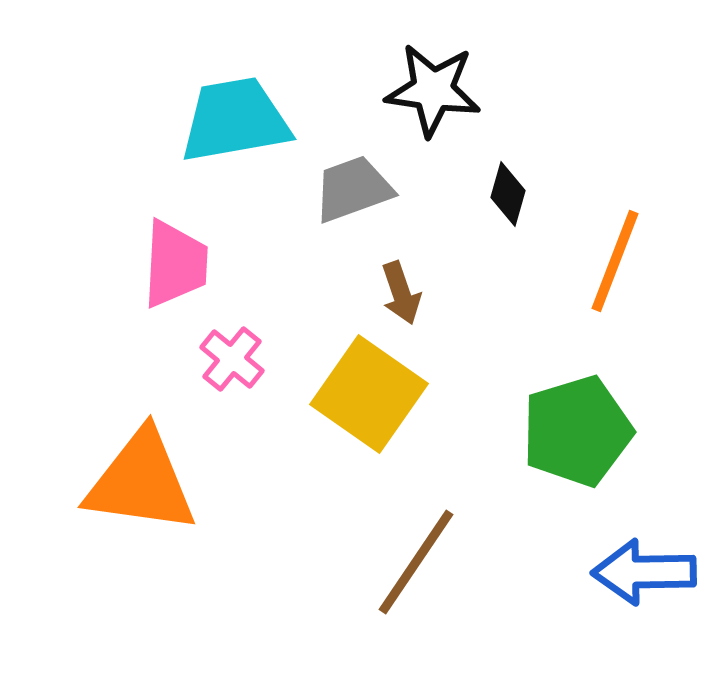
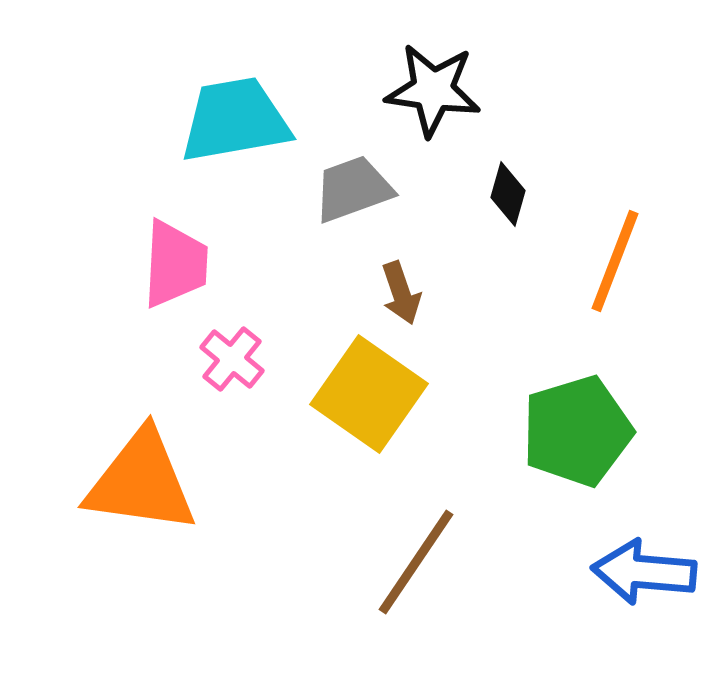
blue arrow: rotated 6 degrees clockwise
